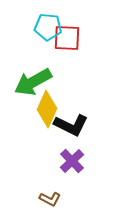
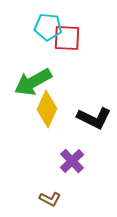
black L-shape: moved 23 px right, 7 px up
